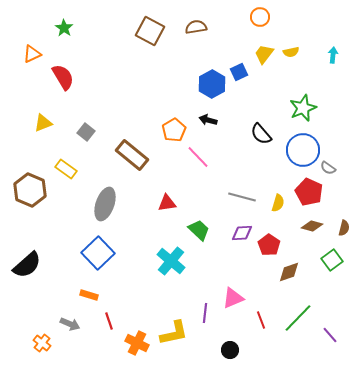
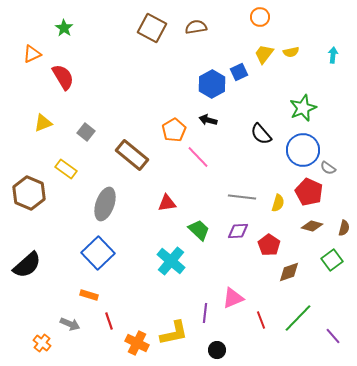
brown square at (150, 31): moved 2 px right, 3 px up
brown hexagon at (30, 190): moved 1 px left, 3 px down
gray line at (242, 197): rotated 8 degrees counterclockwise
purple diamond at (242, 233): moved 4 px left, 2 px up
purple line at (330, 335): moved 3 px right, 1 px down
black circle at (230, 350): moved 13 px left
